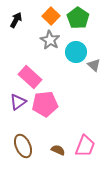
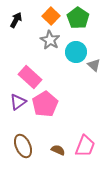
pink pentagon: rotated 25 degrees counterclockwise
